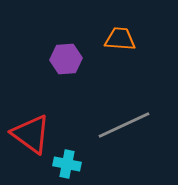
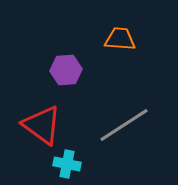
purple hexagon: moved 11 px down
gray line: rotated 8 degrees counterclockwise
red triangle: moved 11 px right, 9 px up
